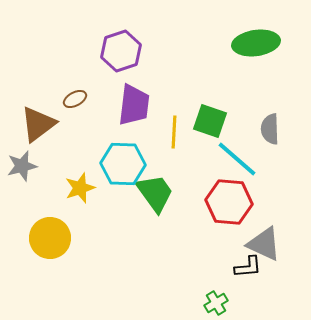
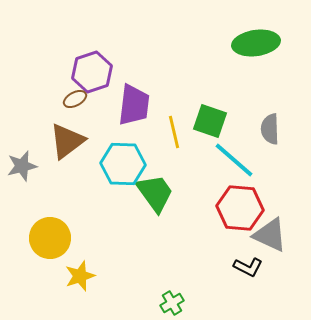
purple hexagon: moved 29 px left, 21 px down
brown triangle: moved 29 px right, 17 px down
yellow line: rotated 16 degrees counterclockwise
cyan line: moved 3 px left, 1 px down
yellow star: moved 88 px down
red hexagon: moved 11 px right, 6 px down
gray triangle: moved 6 px right, 9 px up
black L-shape: rotated 32 degrees clockwise
green cross: moved 44 px left
